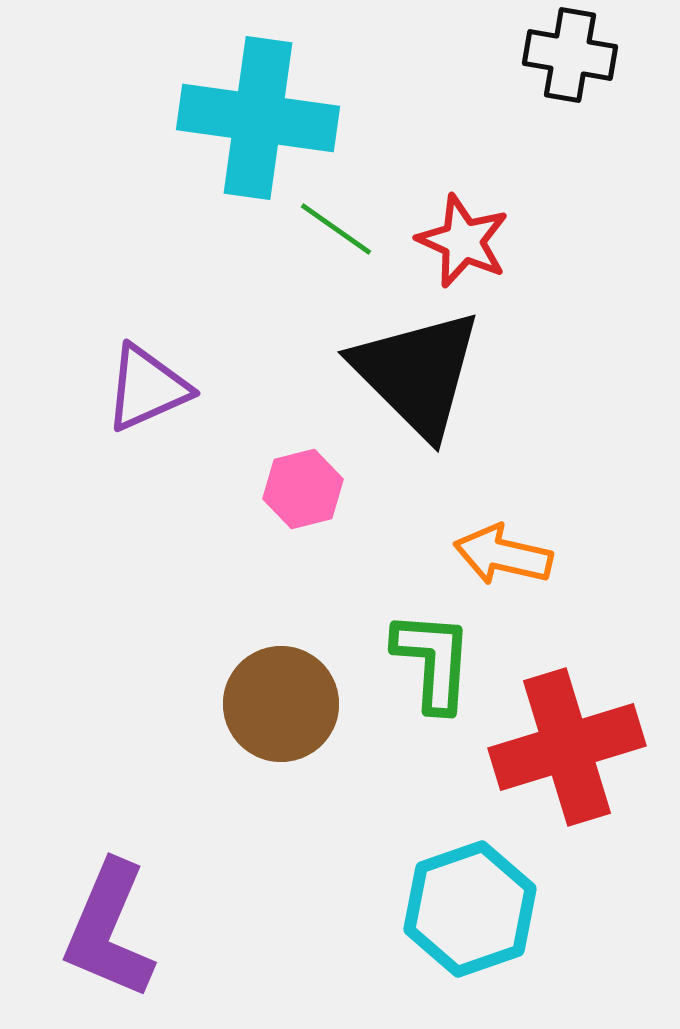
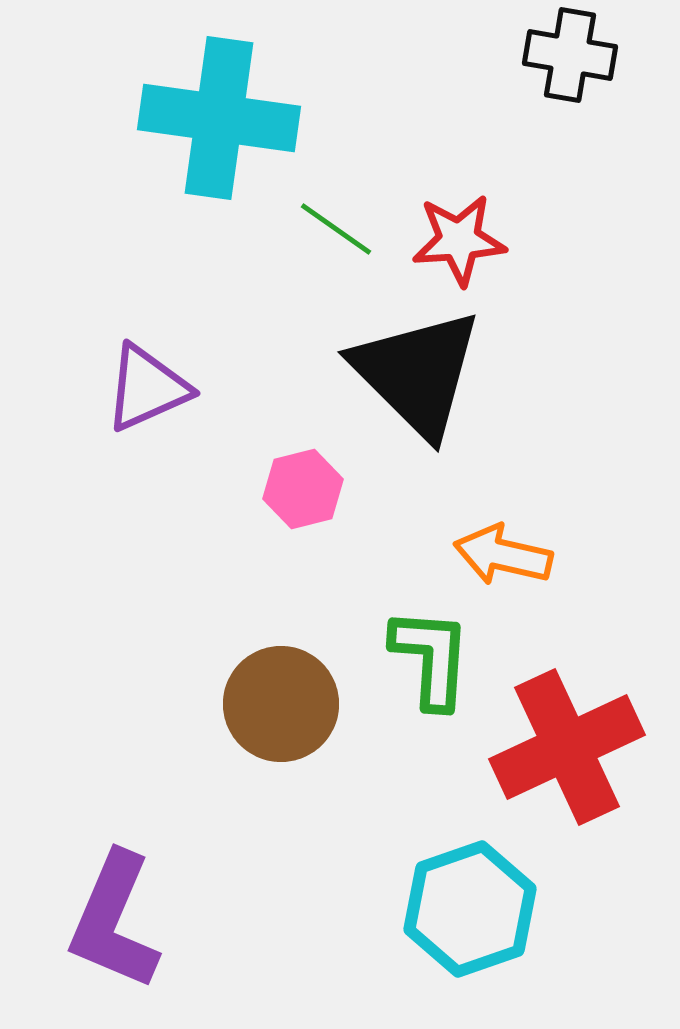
cyan cross: moved 39 px left
red star: moved 4 px left, 1 px up; rotated 28 degrees counterclockwise
green L-shape: moved 2 px left, 3 px up
red cross: rotated 8 degrees counterclockwise
purple L-shape: moved 5 px right, 9 px up
